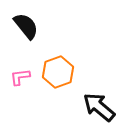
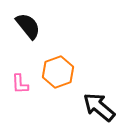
black semicircle: moved 2 px right
pink L-shape: moved 7 px down; rotated 85 degrees counterclockwise
